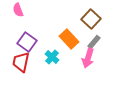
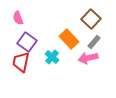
pink semicircle: moved 8 px down
pink arrow: rotated 60 degrees clockwise
